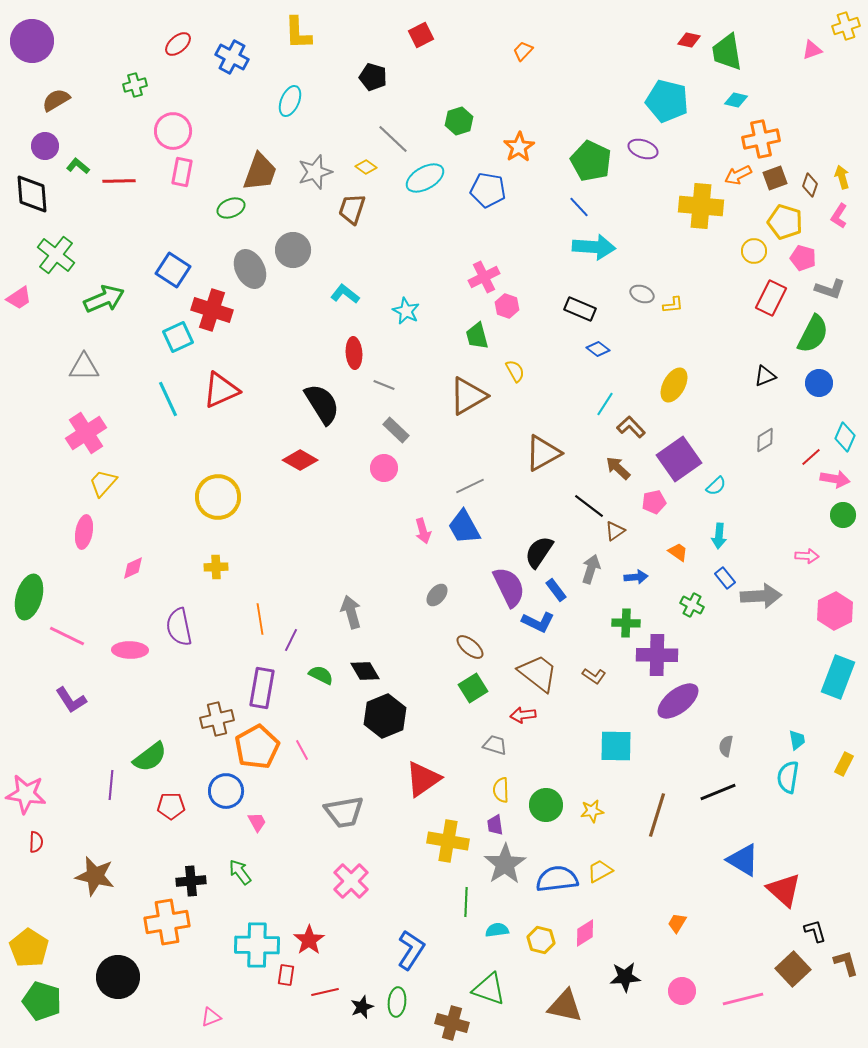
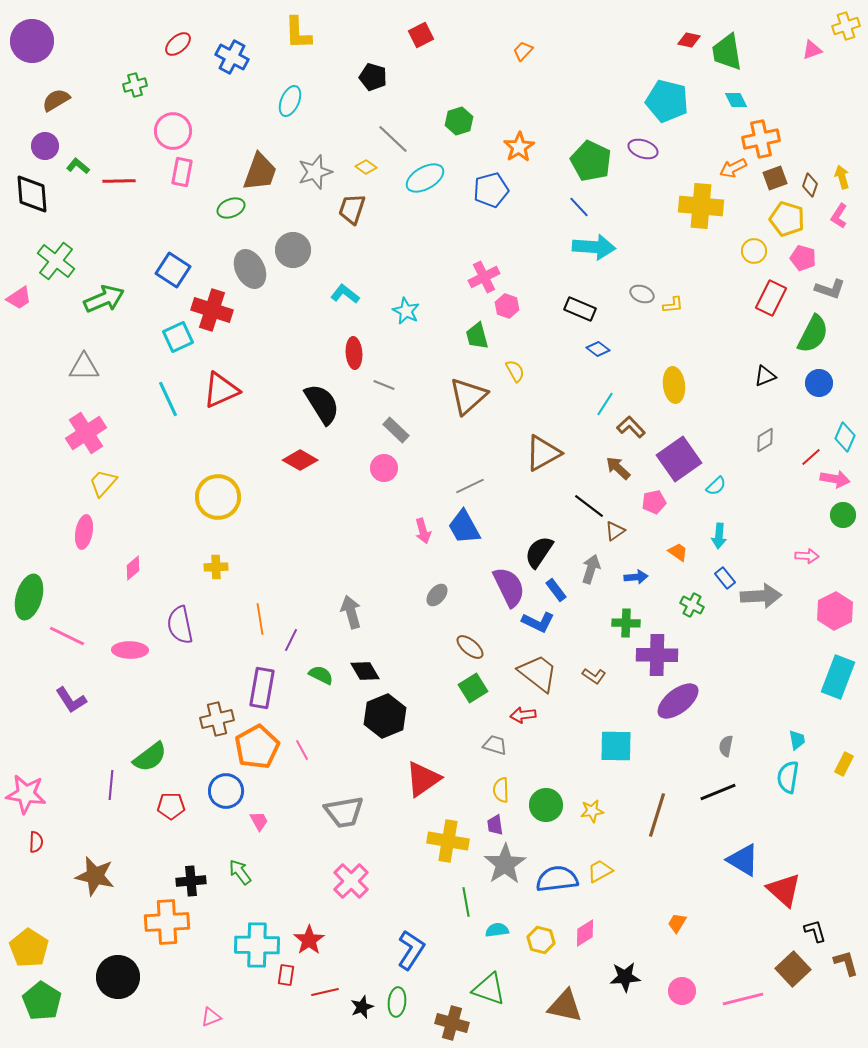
cyan diamond at (736, 100): rotated 50 degrees clockwise
orange arrow at (738, 175): moved 5 px left, 7 px up
blue pentagon at (488, 190): moved 3 px right; rotated 24 degrees counterclockwise
yellow pentagon at (785, 222): moved 2 px right, 3 px up
green cross at (56, 255): moved 6 px down
yellow ellipse at (674, 385): rotated 36 degrees counterclockwise
brown triangle at (468, 396): rotated 12 degrees counterclockwise
pink diamond at (133, 568): rotated 15 degrees counterclockwise
purple semicircle at (179, 627): moved 1 px right, 2 px up
pink trapezoid at (257, 822): moved 2 px right, 1 px up
green line at (466, 902): rotated 12 degrees counterclockwise
orange cross at (167, 922): rotated 6 degrees clockwise
green pentagon at (42, 1001): rotated 15 degrees clockwise
